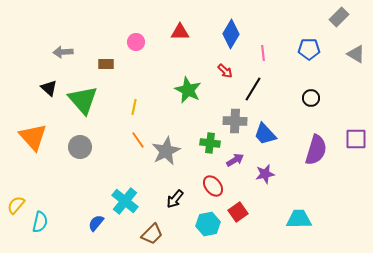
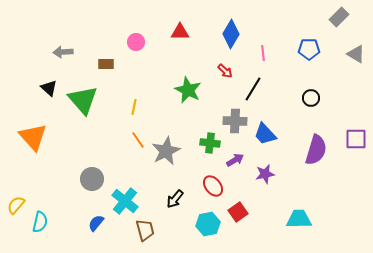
gray circle: moved 12 px right, 32 px down
brown trapezoid: moved 7 px left, 4 px up; rotated 60 degrees counterclockwise
